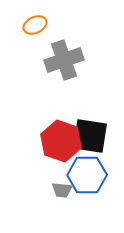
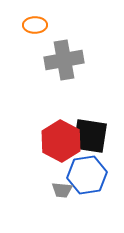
orange ellipse: rotated 25 degrees clockwise
gray cross: rotated 9 degrees clockwise
red hexagon: rotated 9 degrees clockwise
blue hexagon: rotated 9 degrees counterclockwise
